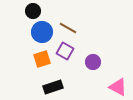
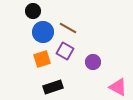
blue circle: moved 1 px right
